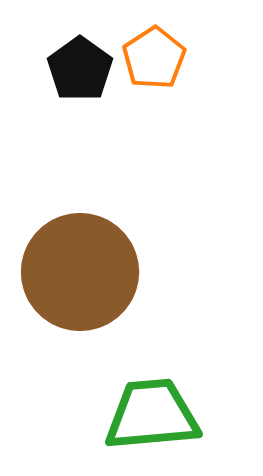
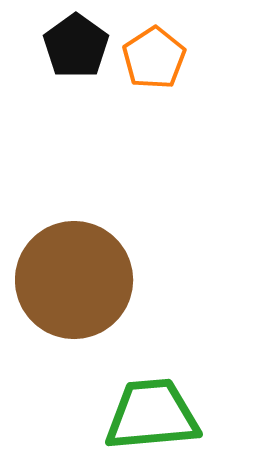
black pentagon: moved 4 px left, 23 px up
brown circle: moved 6 px left, 8 px down
